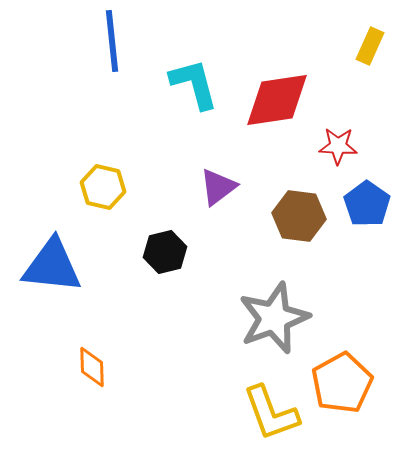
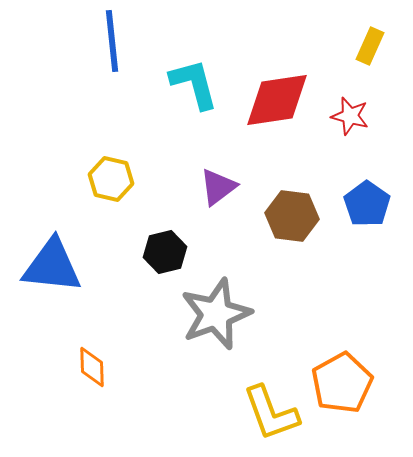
red star: moved 12 px right, 30 px up; rotated 12 degrees clockwise
yellow hexagon: moved 8 px right, 8 px up
brown hexagon: moved 7 px left
gray star: moved 58 px left, 4 px up
